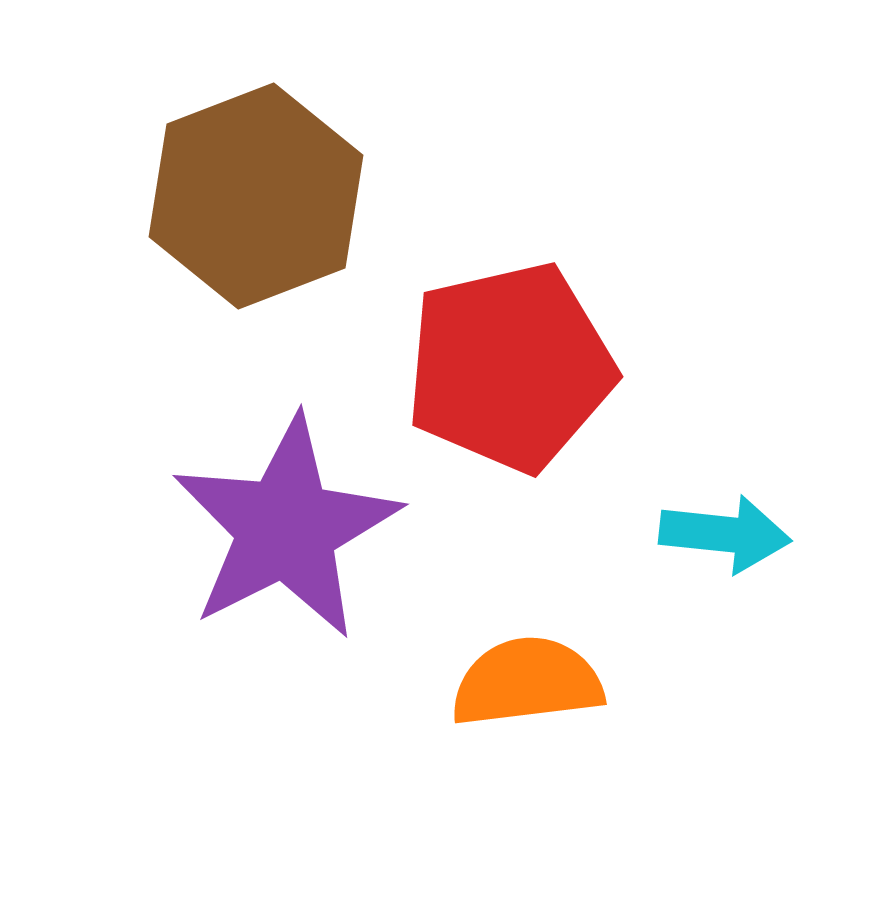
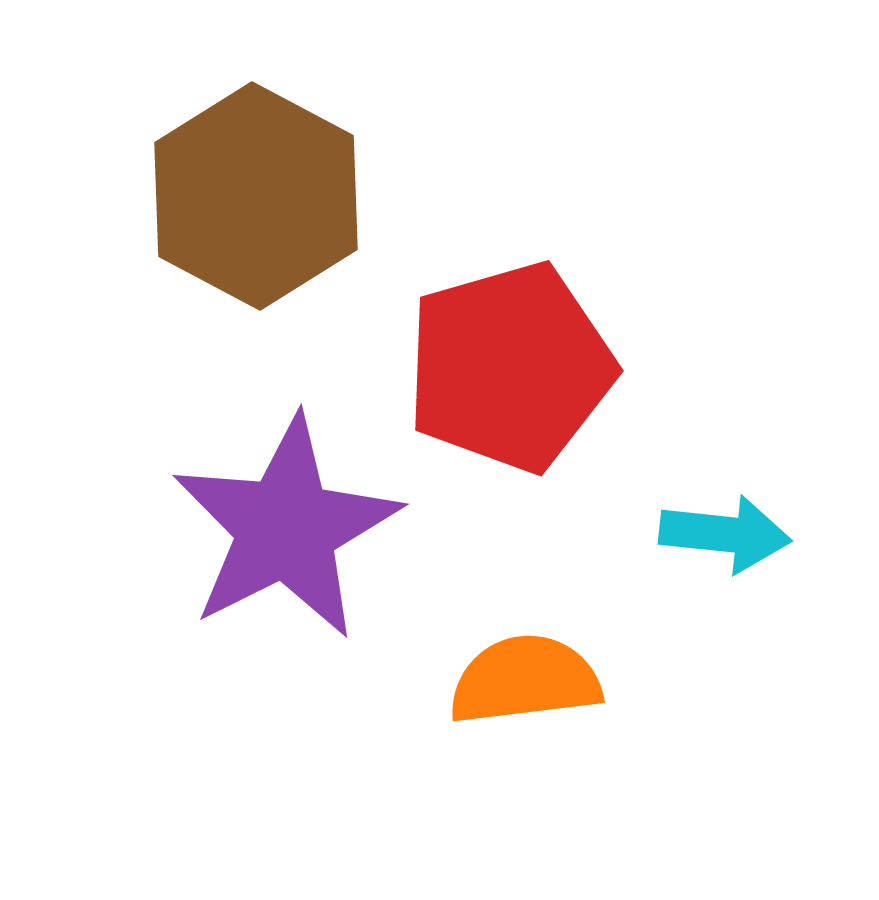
brown hexagon: rotated 11 degrees counterclockwise
red pentagon: rotated 3 degrees counterclockwise
orange semicircle: moved 2 px left, 2 px up
